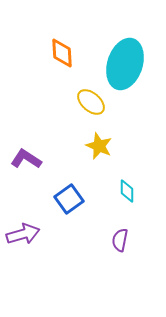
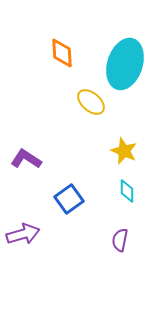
yellow star: moved 25 px right, 5 px down
